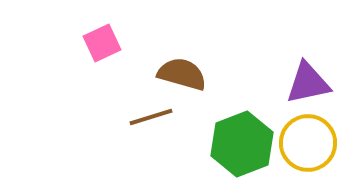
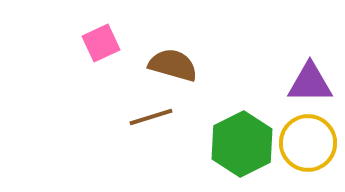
pink square: moved 1 px left
brown semicircle: moved 9 px left, 9 px up
purple triangle: moved 2 px right; rotated 12 degrees clockwise
green hexagon: rotated 6 degrees counterclockwise
